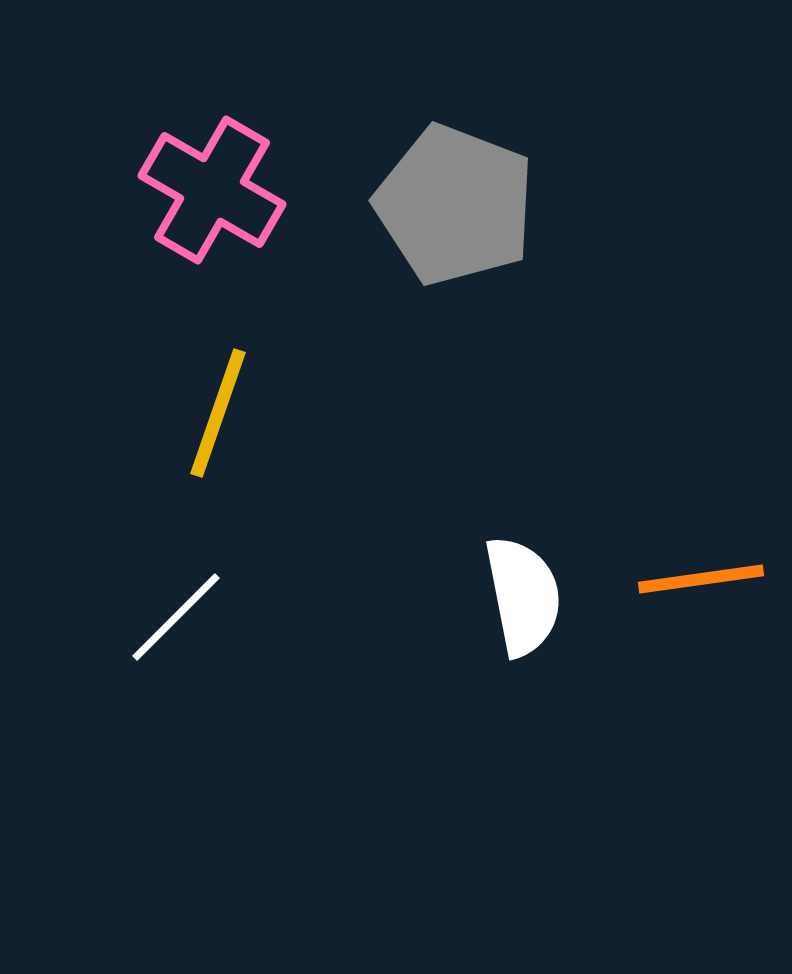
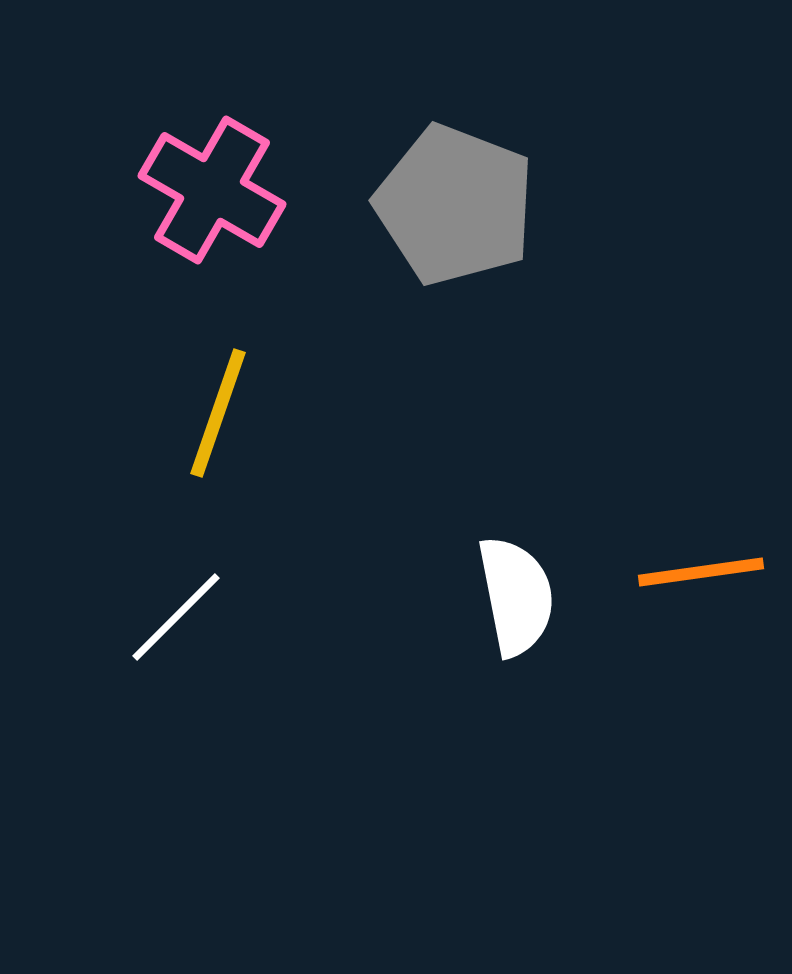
orange line: moved 7 px up
white semicircle: moved 7 px left
